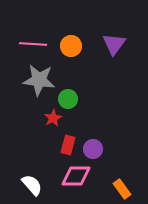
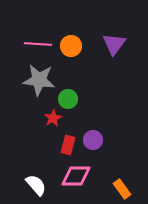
pink line: moved 5 px right
purple circle: moved 9 px up
white semicircle: moved 4 px right
